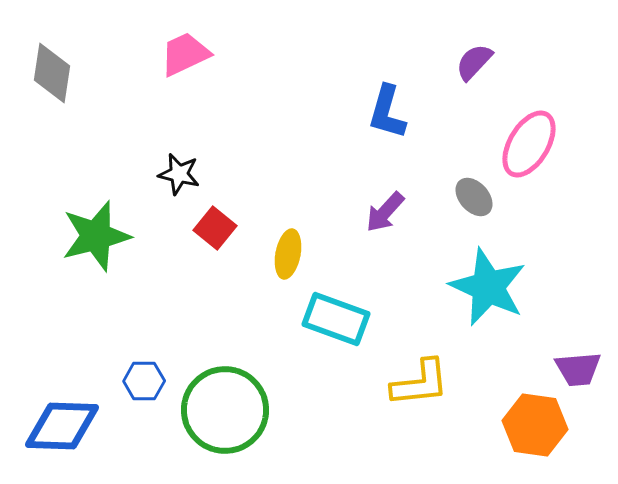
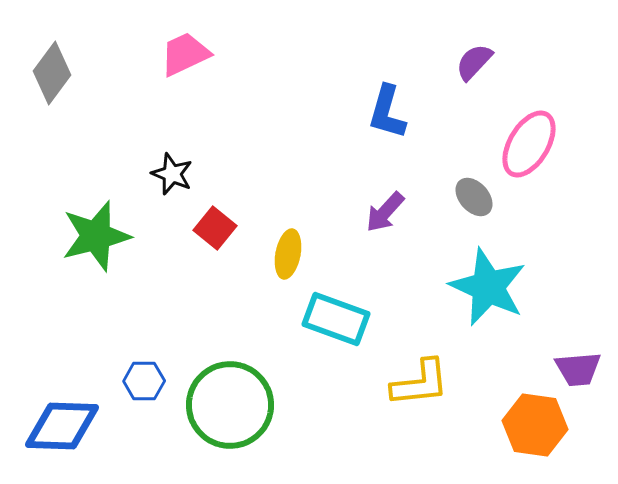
gray diamond: rotated 28 degrees clockwise
black star: moved 7 px left; rotated 9 degrees clockwise
green circle: moved 5 px right, 5 px up
